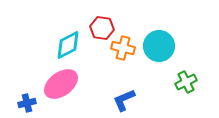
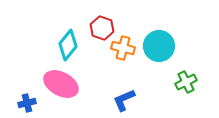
red hexagon: rotated 10 degrees clockwise
cyan diamond: rotated 24 degrees counterclockwise
pink ellipse: rotated 64 degrees clockwise
